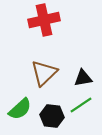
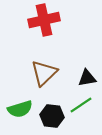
black triangle: moved 4 px right
green semicircle: rotated 25 degrees clockwise
